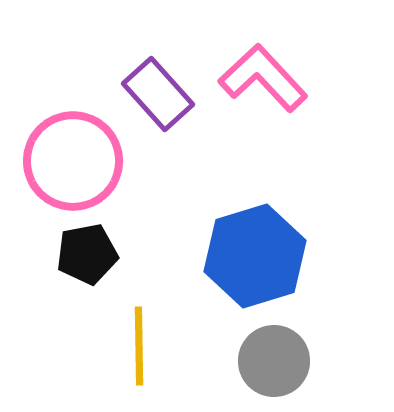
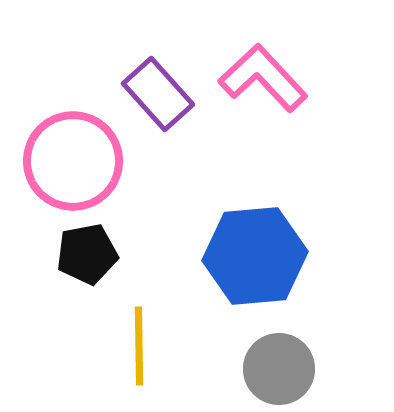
blue hexagon: rotated 12 degrees clockwise
gray circle: moved 5 px right, 8 px down
